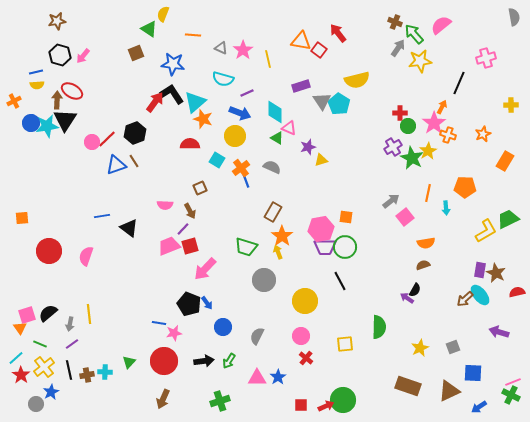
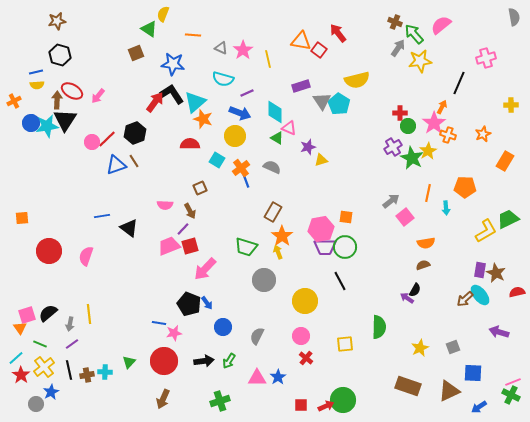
pink arrow at (83, 56): moved 15 px right, 40 px down
